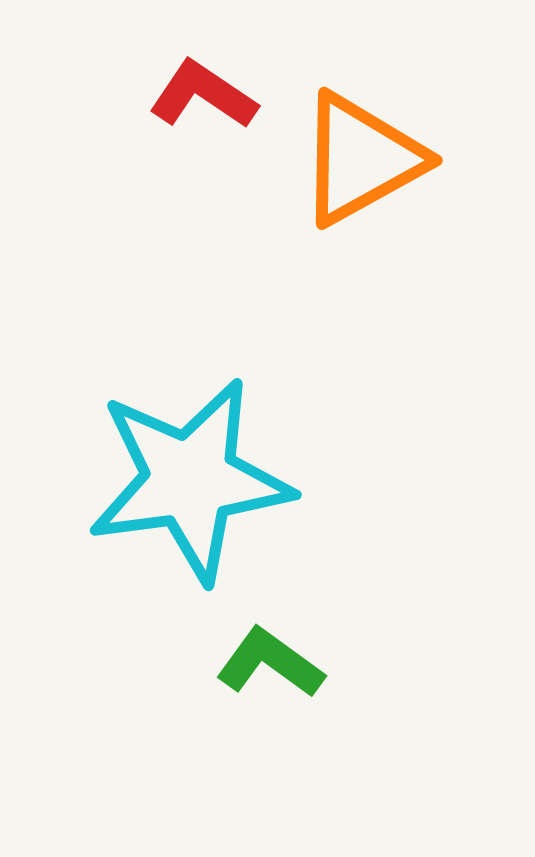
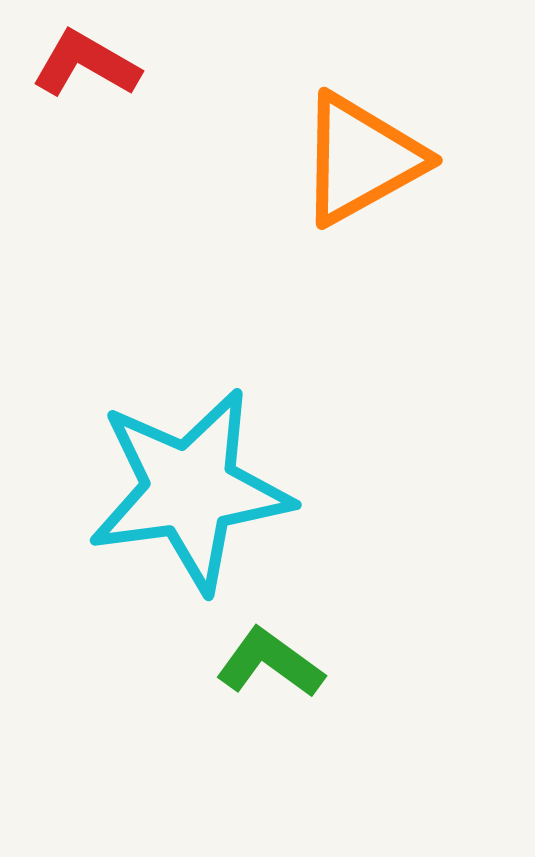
red L-shape: moved 117 px left, 31 px up; rotated 4 degrees counterclockwise
cyan star: moved 10 px down
